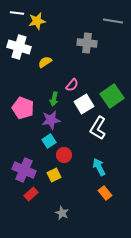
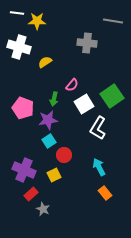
yellow star: rotated 12 degrees clockwise
purple star: moved 3 px left
gray star: moved 19 px left, 4 px up
